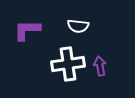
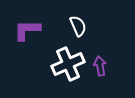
white semicircle: rotated 120 degrees counterclockwise
white cross: rotated 16 degrees counterclockwise
